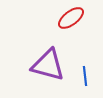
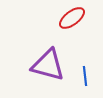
red ellipse: moved 1 px right
